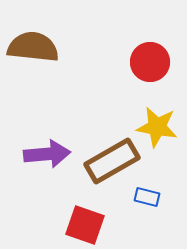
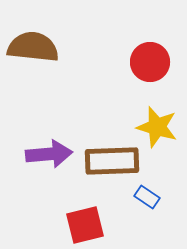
yellow star: rotated 6 degrees clockwise
purple arrow: moved 2 px right
brown rectangle: rotated 28 degrees clockwise
blue rectangle: rotated 20 degrees clockwise
red square: rotated 33 degrees counterclockwise
